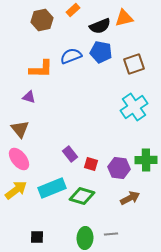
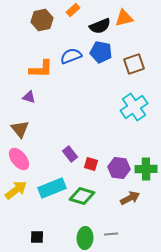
green cross: moved 9 px down
